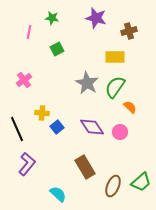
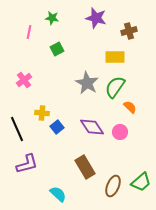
purple L-shape: rotated 35 degrees clockwise
